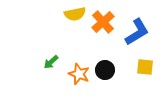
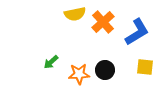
orange star: rotated 25 degrees counterclockwise
